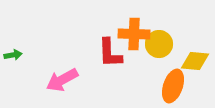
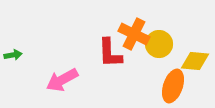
orange cross: rotated 24 degrees clockwise
